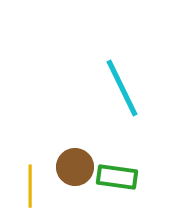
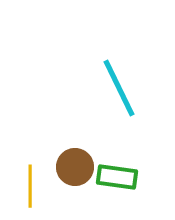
cyan line: moved 3 px left
